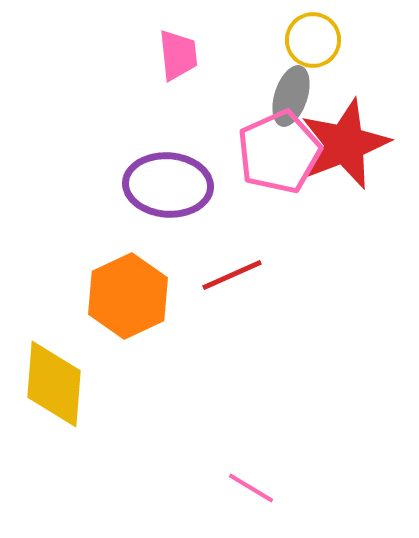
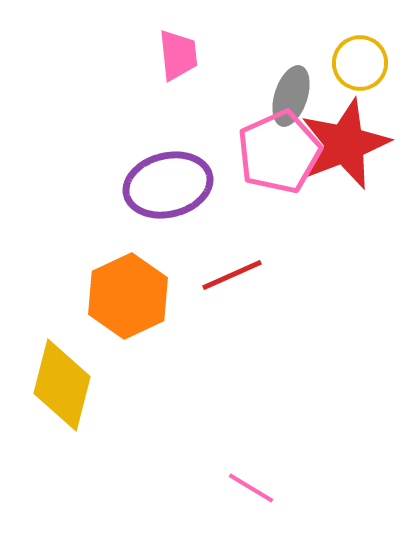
yellow circle: moved 47 px right, 23 px down
purple ellipse: rotated 18 degrees counterclockwise
yellow diamond: moved 8 px right, 1 px down; rotated 10 degrees clockwise
